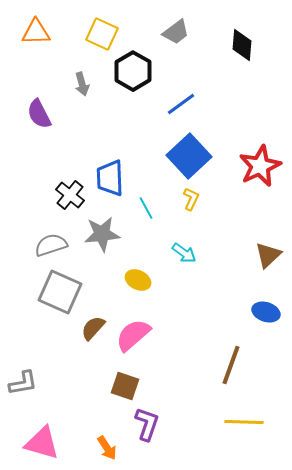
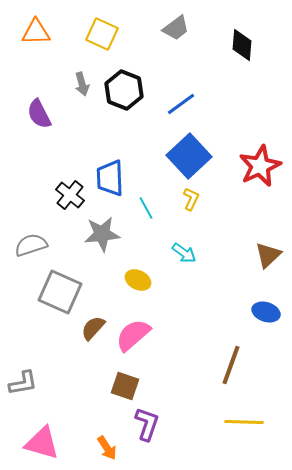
gray trapezoid: moved 4 px up
black hexagon: moved 9 px left, 19 px down; rotated 9 degrees counterclockwise
gray semicircle: moved 20 px left
